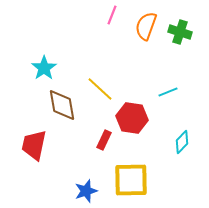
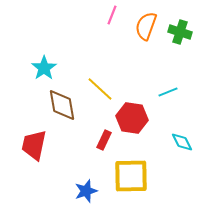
cyan diamond: rotated 70 degrees counterclockwise
yellow square: moved 4 px up
